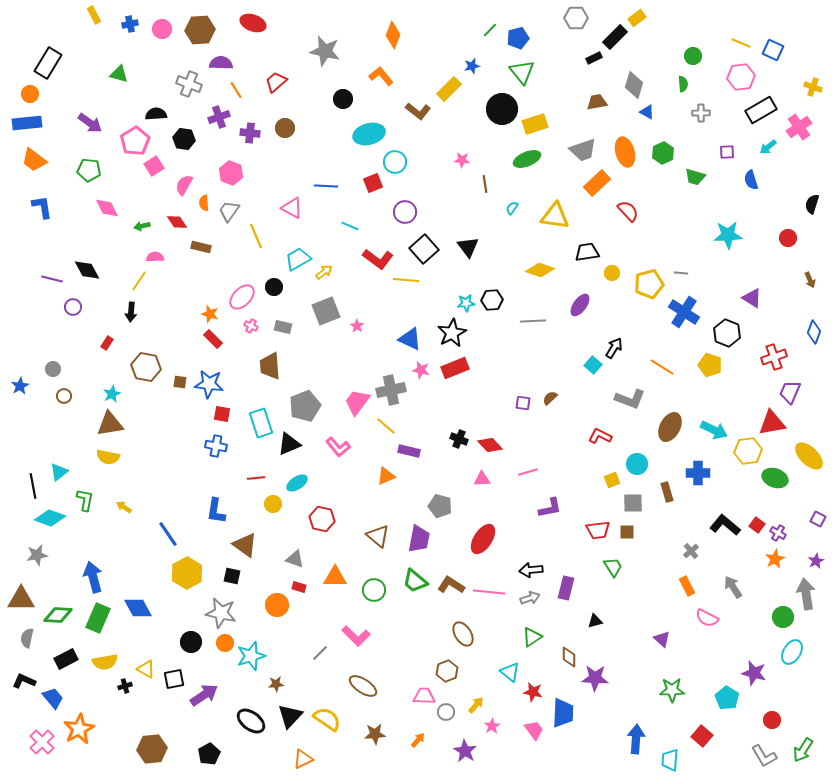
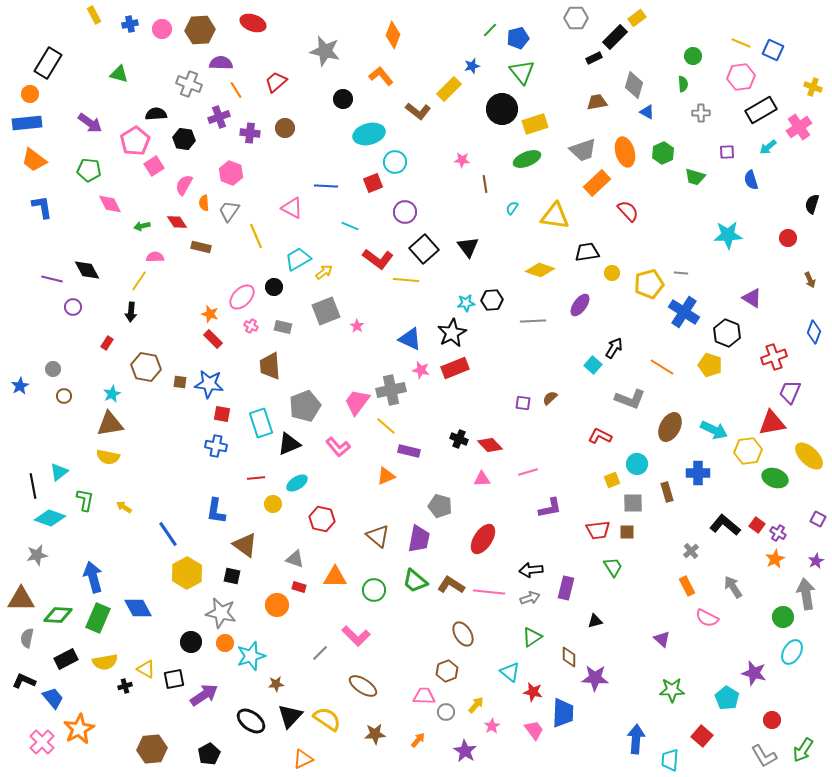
pink diamond at (107, 208): moved 3 px right, 4 px up
